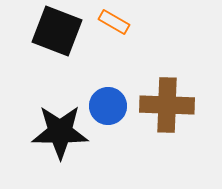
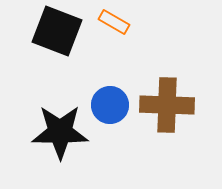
blue circle: moved 2 px right, 1 px up
